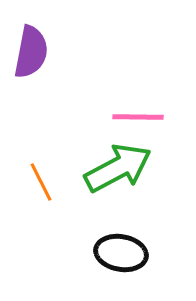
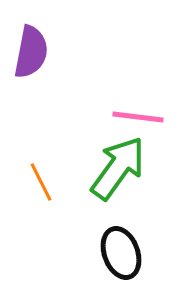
pink line: rotated 6 degrees clockwise
green arrow: rotated 26 degrees counterclockwise
black ellipse: rotated 60 degrees clockwise
